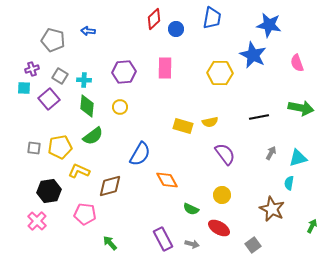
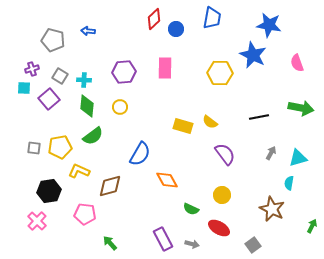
yellow semicircle at (210, 122): rotated 49 degrees clockwise
